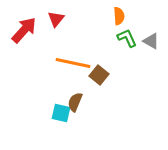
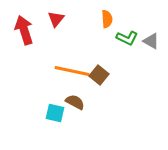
orange semicircle: moved 12 px left, 3 px down
red arrow: rotated 60 degrees counterclockwise
green L-shape: rotated 140 degrees clockwise
orange line: moved 1 px left, 8 px down
brown semicircle: rotated 96 degrees clockwise
cyan square: moved 6 px left
